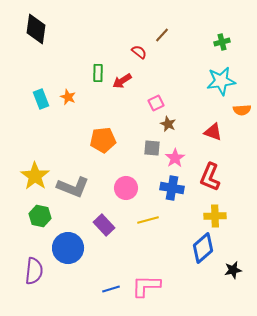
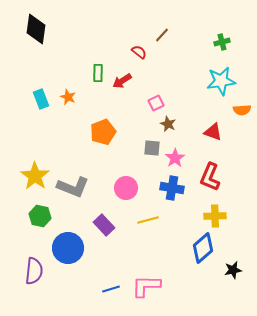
orange pentagon: moved 8 px up; rotated 15 degrees counterclockwise
